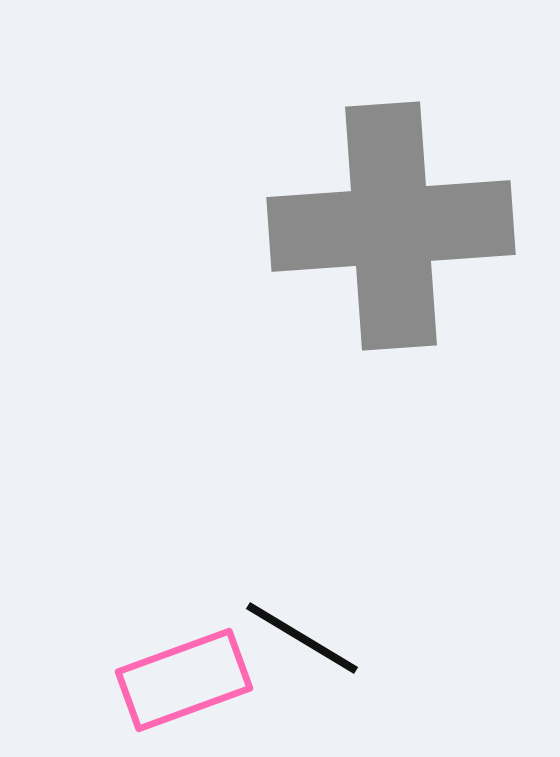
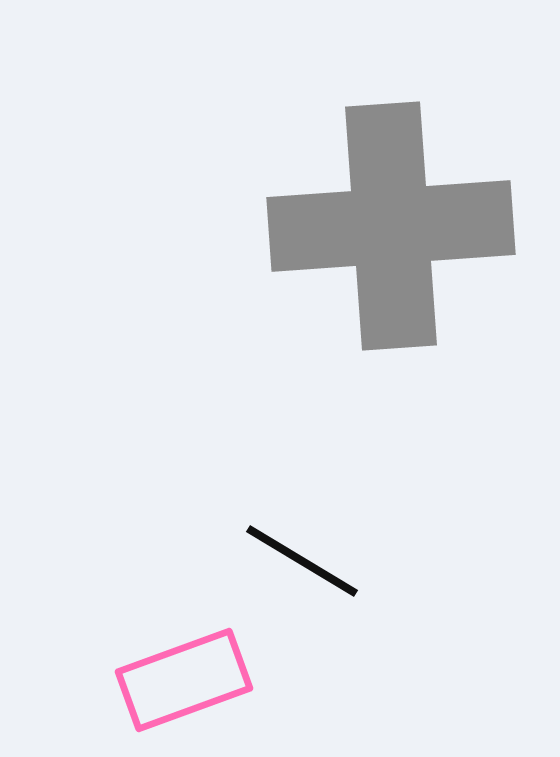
black line: moved 77 px up
